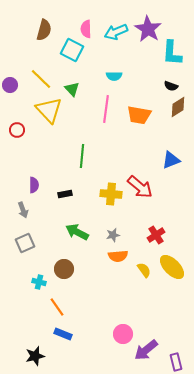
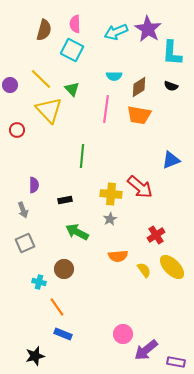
pink semicircle: moved 11 px left, 5 px up
brown diamond: moved 39 px left, 20 px up
black rectangle: moved 6 px down
gray star: moved 3 px left, 16 px up; rotated 16 degrees counterclockwise
purple rectangle: rotated 66 degrees counterclockwise
